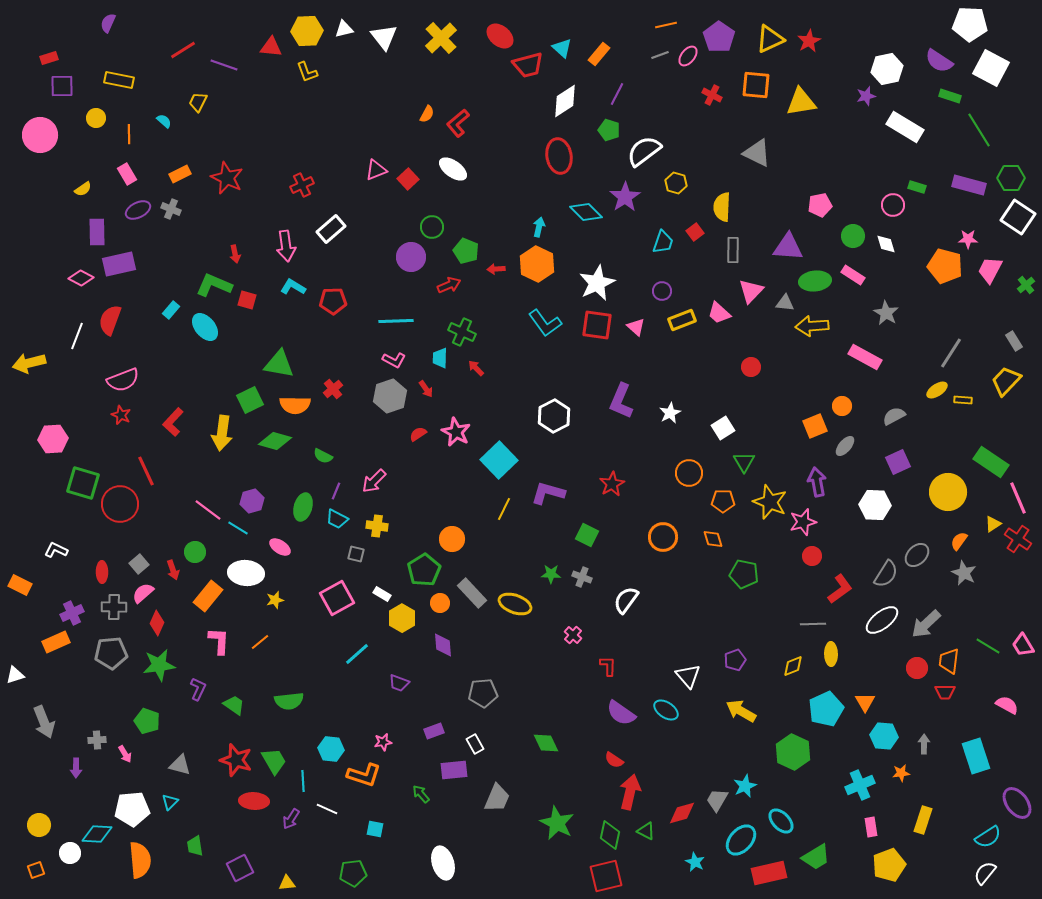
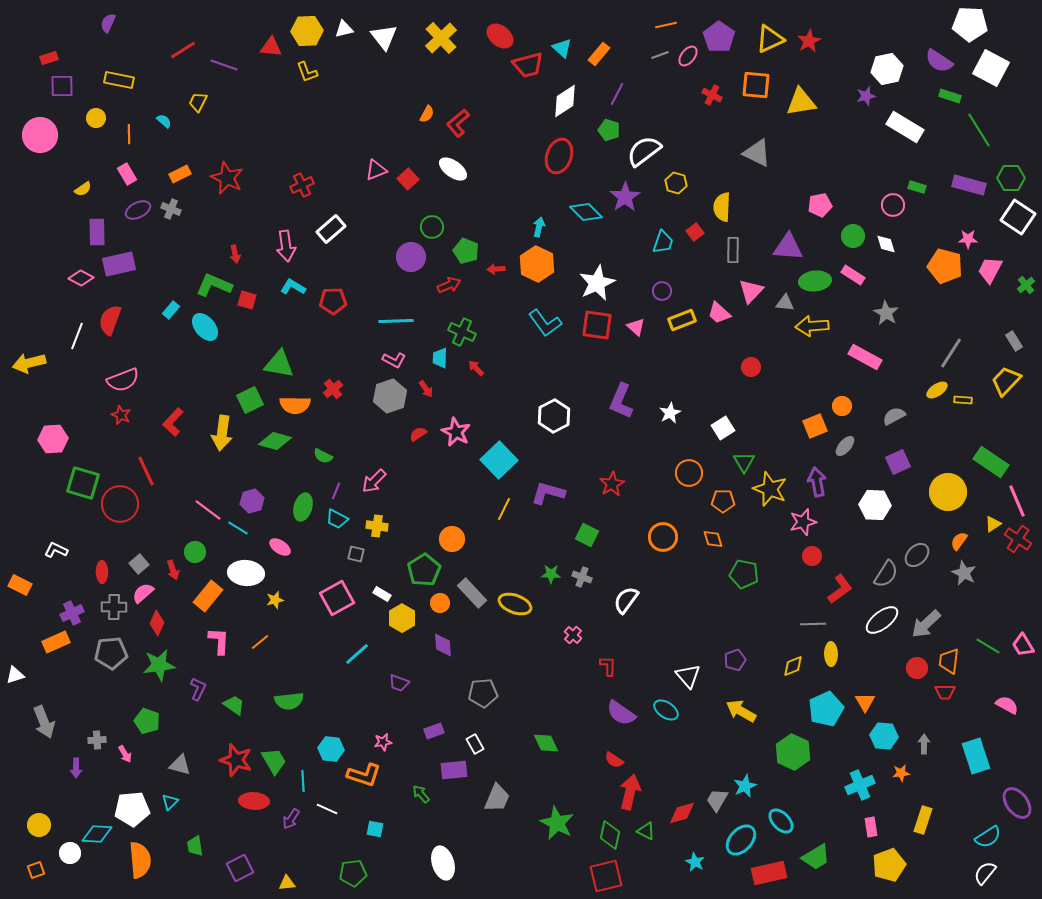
red ellipse at (559, 156): rotated 28 degrees clockwise
pink line at (1018, 498): moved 1 px left, 3 px down
yellow star at (770, 502): moved 13 px up
